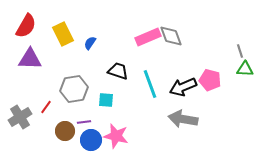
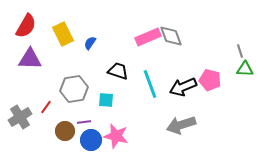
gray arrow: moved 2 px left, 6 px down; rotated 28 degrees counterclockwise
